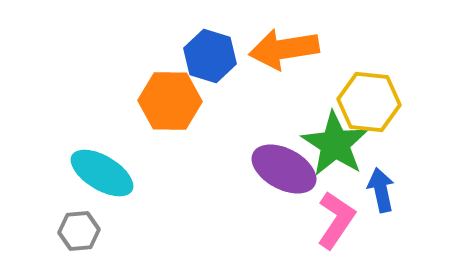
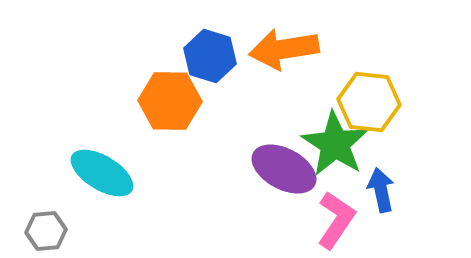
gray hexagon: moved 33 px left
